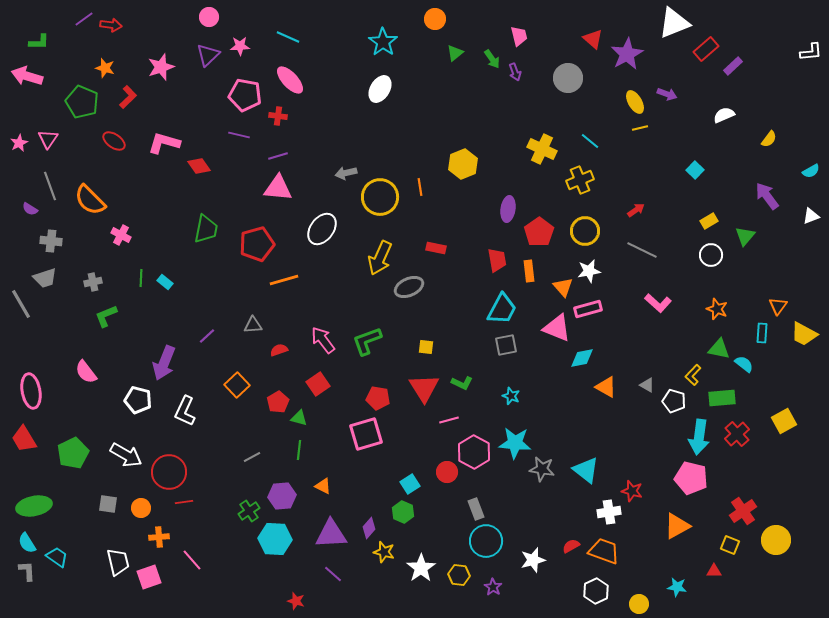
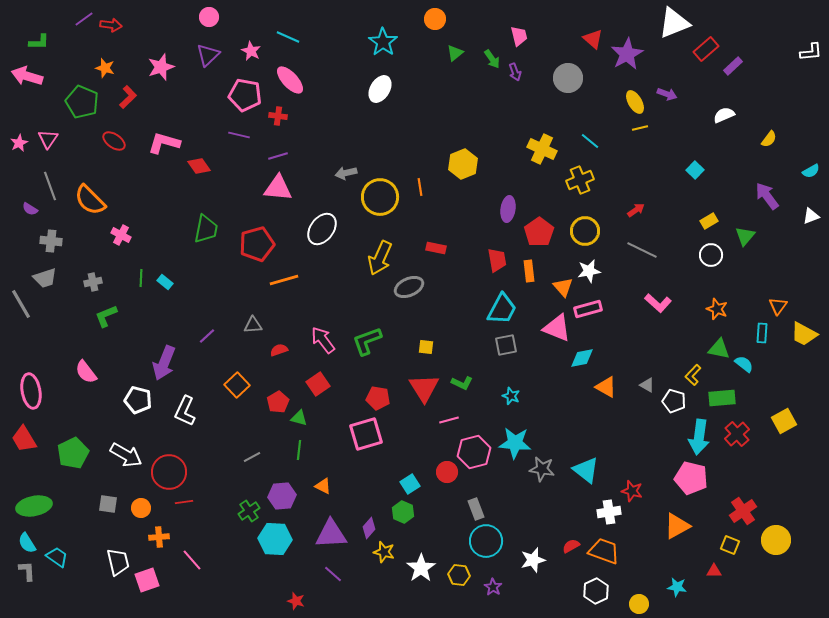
pink star at (240, 46): moved 11 px right, 5 px down; rotated 30 degrees clockwise
pink hexagon at (474, 452): rotated 16 degrees clockwise
pink square at (149, 577): moved 2 px left, 3 px down
